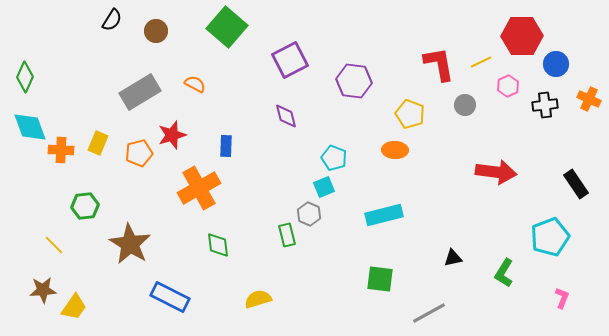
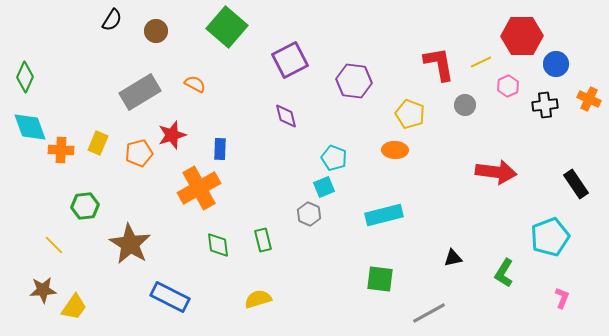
blue rectangle at (226, 146): moved 6 px left, 3 px down
green rectangle at (287, 235): moved 24 px left, 5 px down
